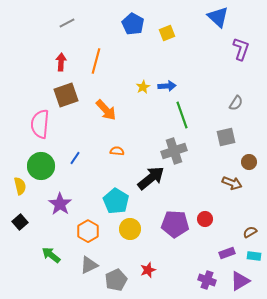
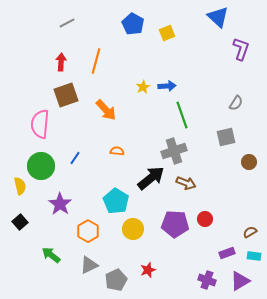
brown arrow: moved 46 px left
yellow circle: moved 3 px right
